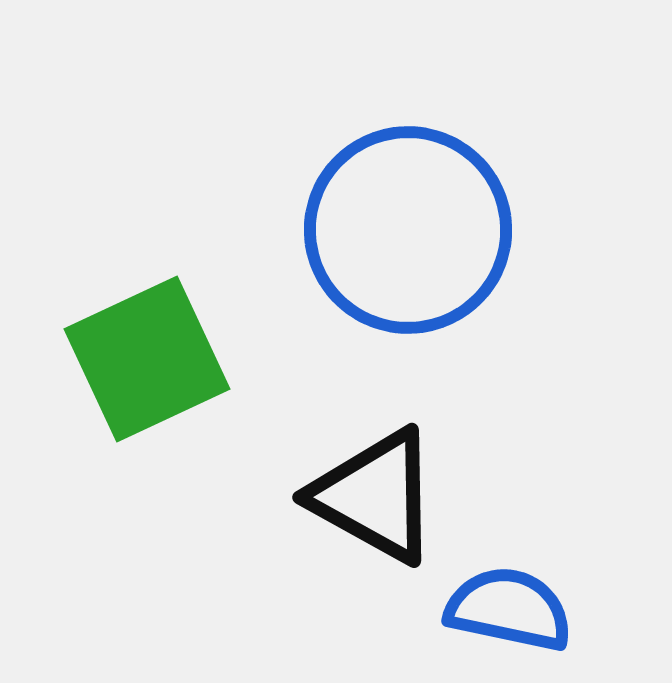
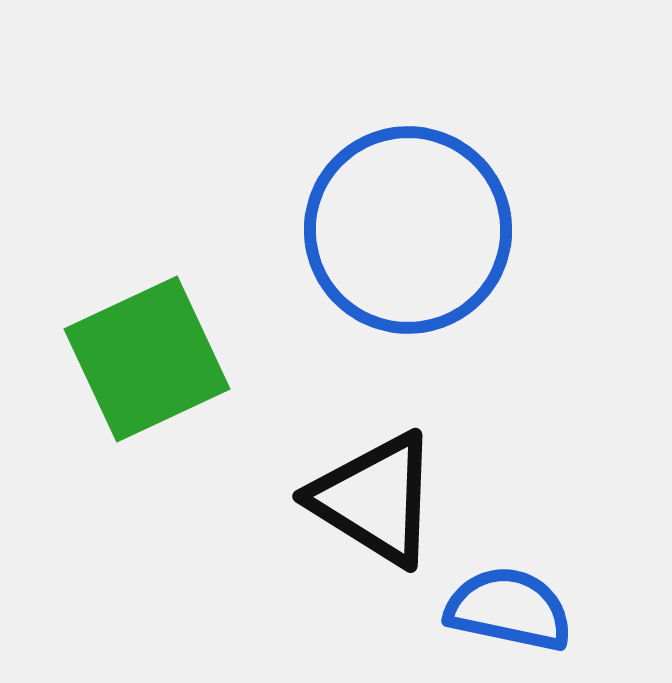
black triangle: moved 3 px down; rotated 3 degrees clockwise
